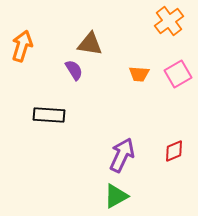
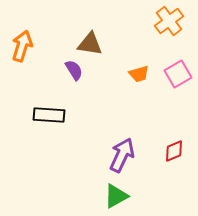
orange trapezoid: rotated 20 degrees counterclockwise
